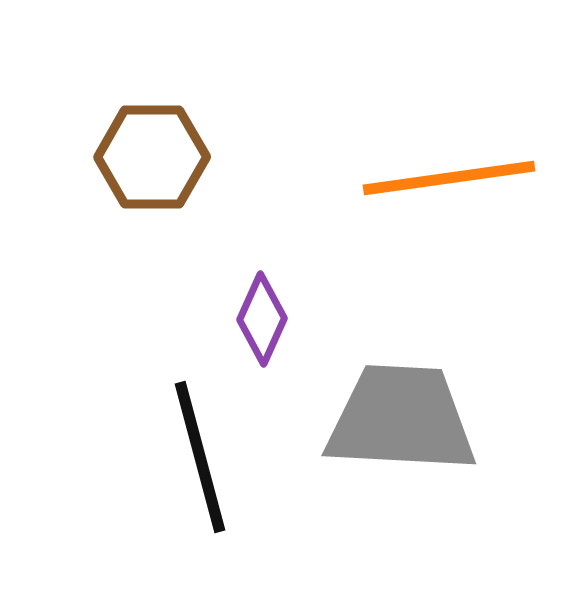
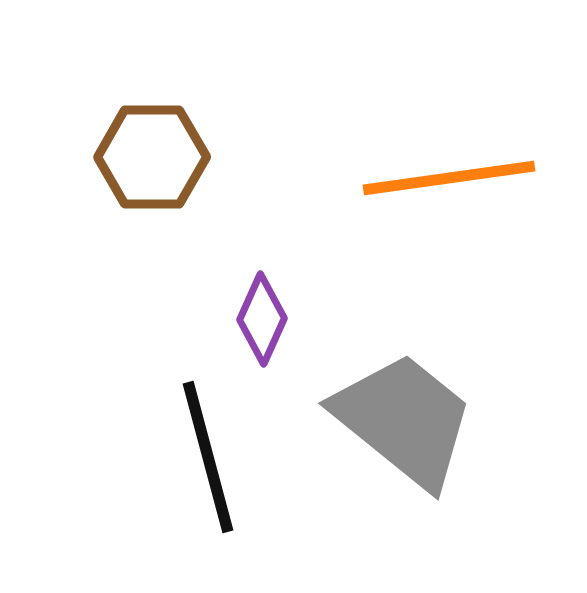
gray trapezoid: moved 3 px right, 1 px down; rotated 36 degrees clockwise
black line: moved 8 px right
